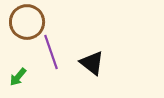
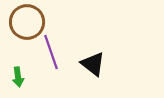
black triangle: moved 1 px right, 1 px down
green arrow: rotated 48 degrees counterclockwise
